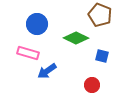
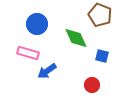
green diamond: rotated 40 degrees clockwise
